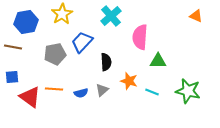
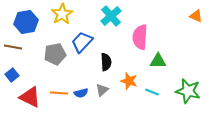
blue square: moved 2 px up; rotated 32 degrees counterclockwise
orange line: moved 5 px right, 4 px down
red triangle: rotated 10 degrees counterclockwise
